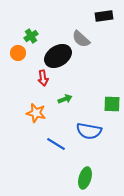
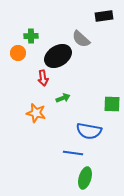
green cross: rotated 32 degrees clockwise
green arrow: moved 2 px left, 1 px up
blue line: moved 17 px right, 9 px down; rotated 24 degrees counterclockwise
